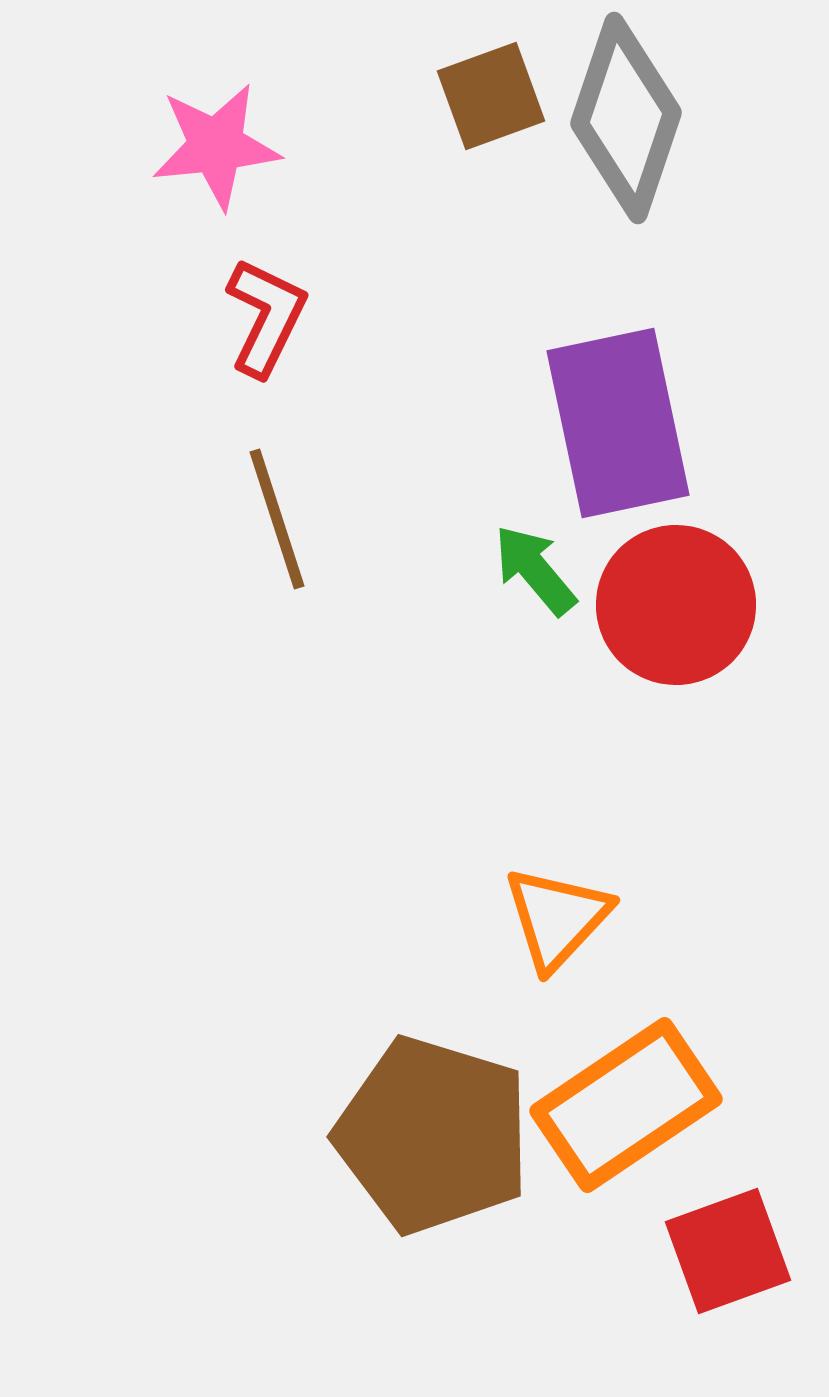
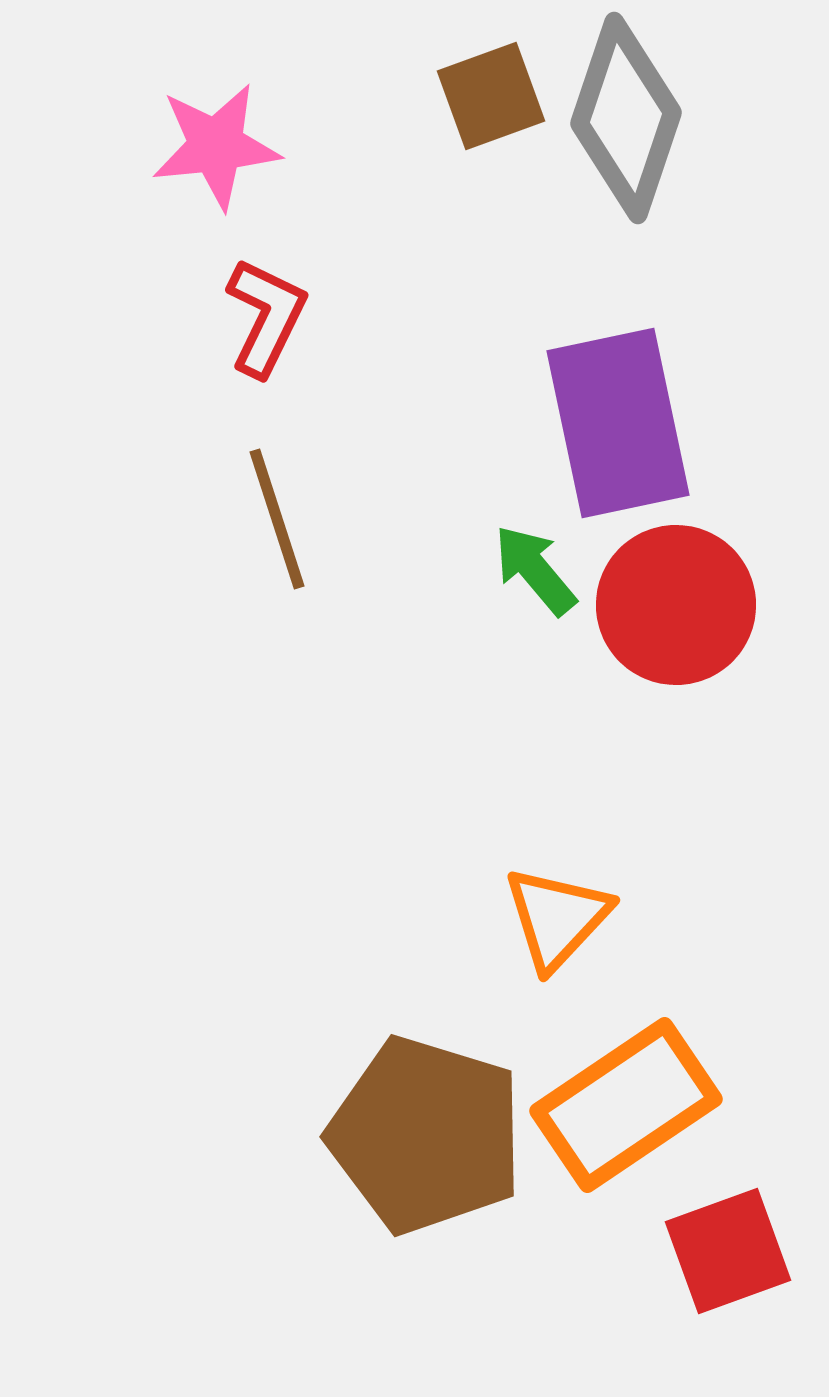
brown pentagon: moved 7 px left
